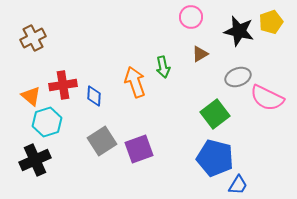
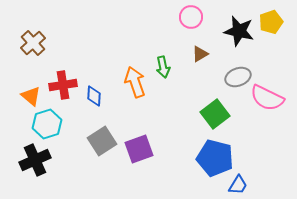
brown cross: moved 5 px down; rotated 15 degrees counterclockwise
cyan hexagon: moved 2 px down
